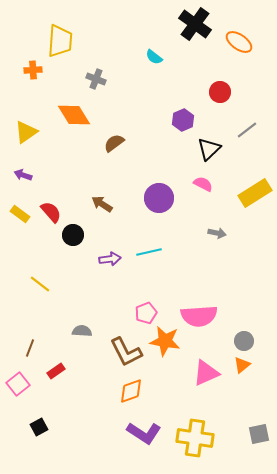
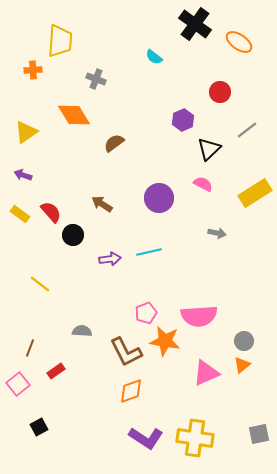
purple L-shape at (144, 433): moved 2 px right, 5 px down
